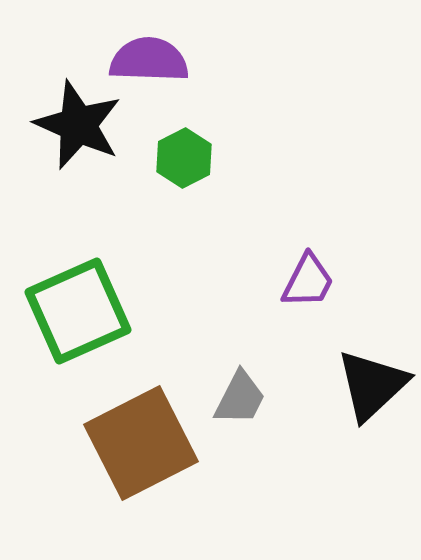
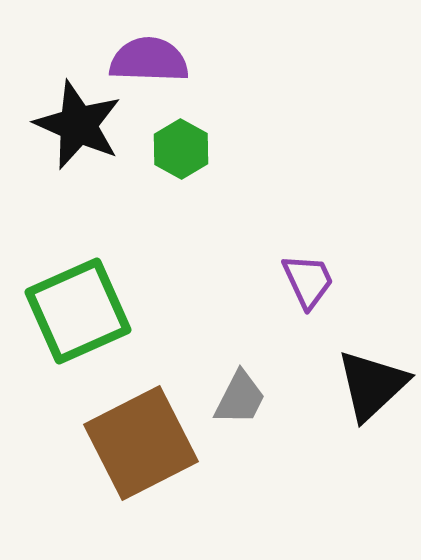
green hexagon: moved 3 px left, 9 px up; rotated 4 degrees counterclockwise
purple trapezoid: rotated 52 degrees counterclockwise
